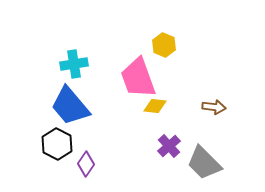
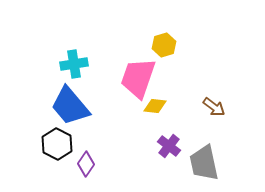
yellow hexagon: rotated 20 degrees clockwise
pink trapezoid: rotated 39 degrees clockwise
brown arrow: rotated 30 degrees clockwise
purple cross: rotated 10 degrees counterclockwise
gray trapezoid: rotated 33 degrees clockwise
